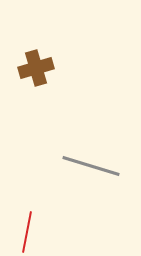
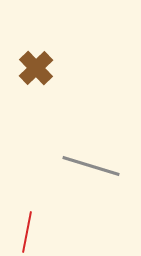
brown cross: rotated 28 degrees counterclockwise
